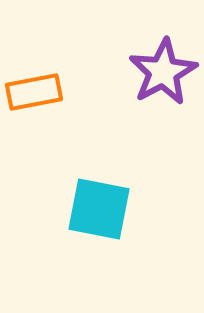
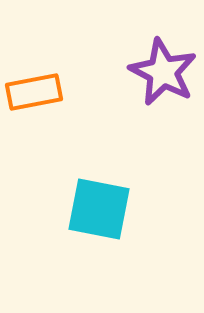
purple star: rotated 16 degrees counterclockwise
